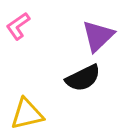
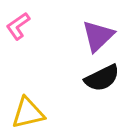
black semicircle: moved 19 px right
yellow triangle: moved 1 px right, 1 px up
